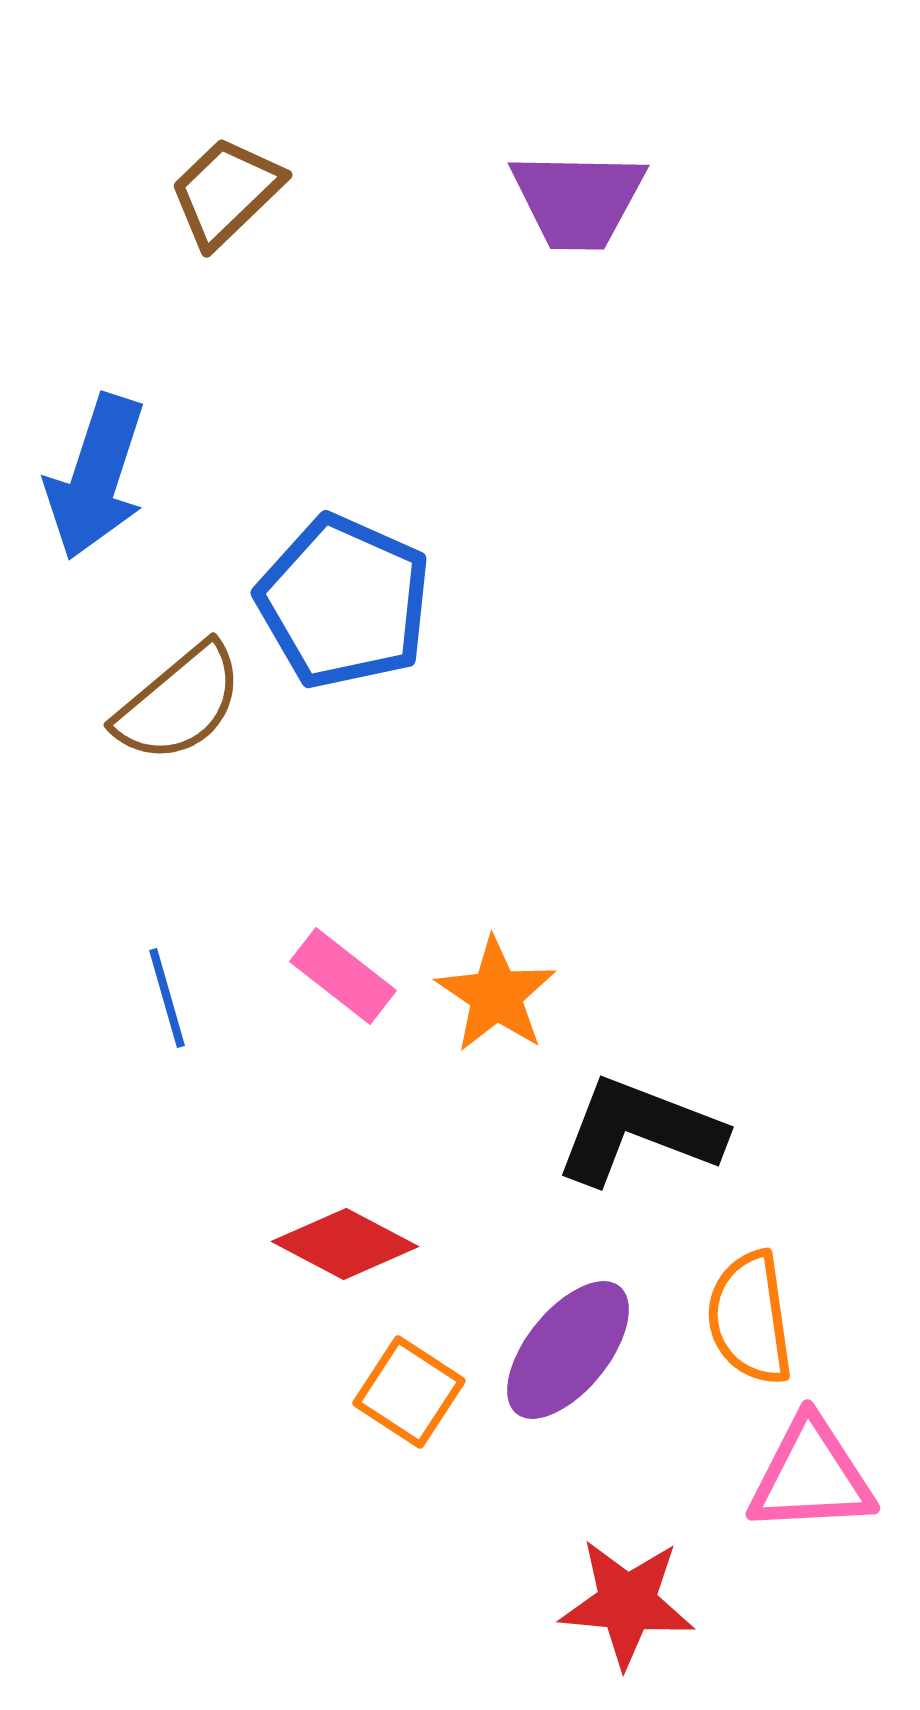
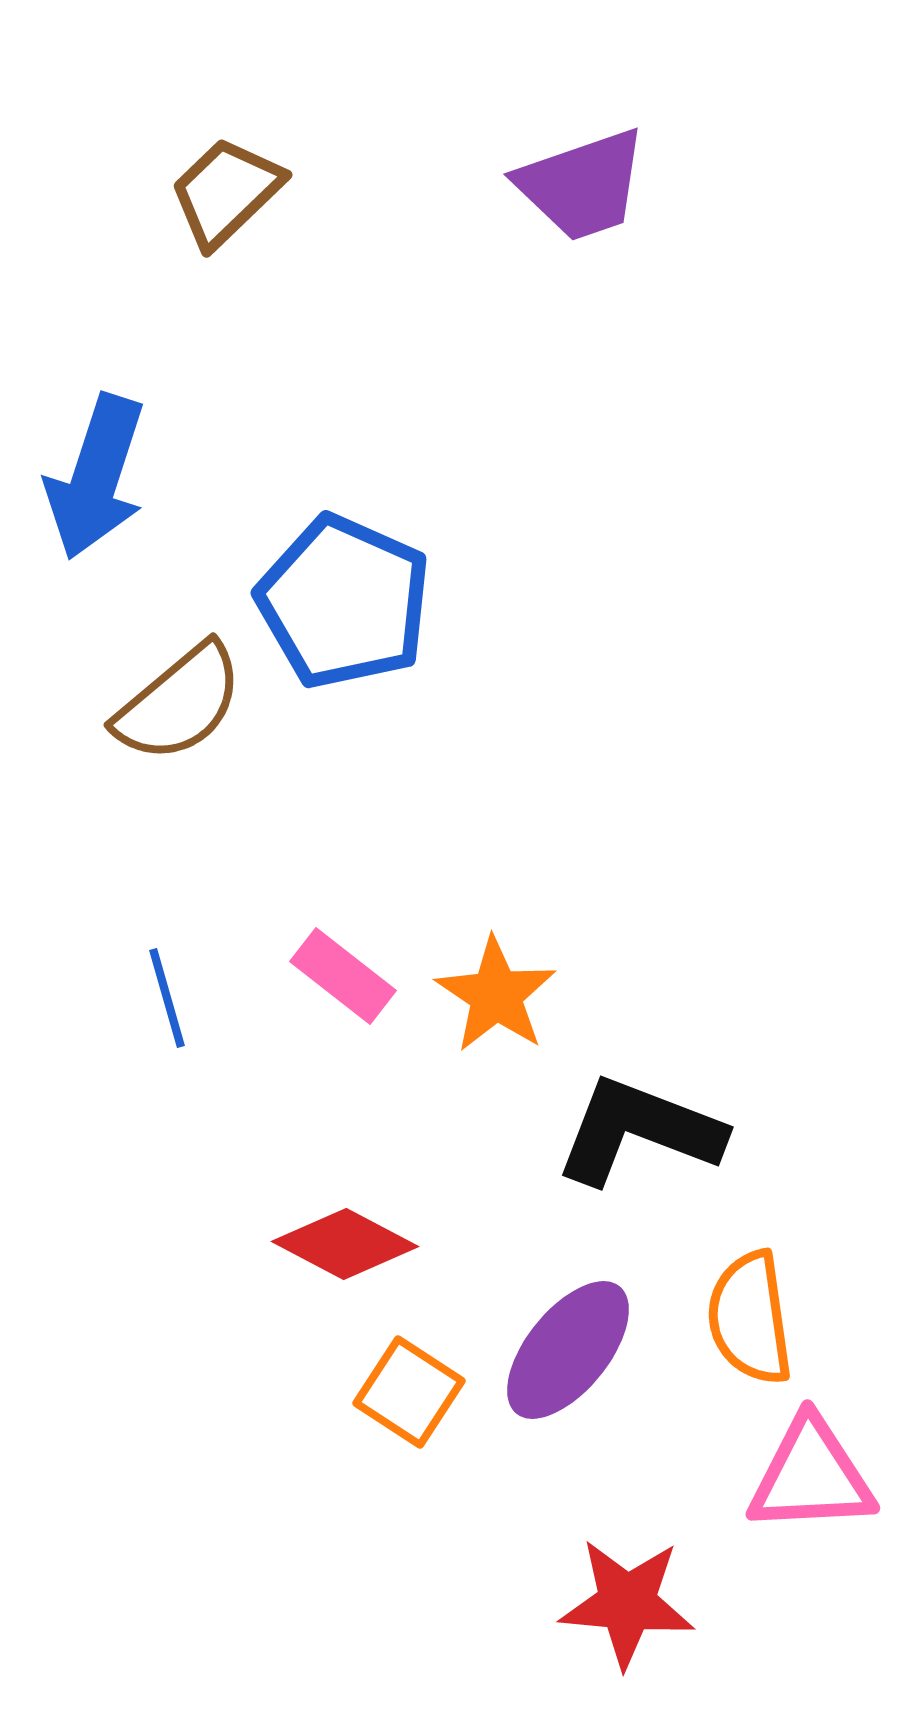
purple trapezoid: moved 4 px right, 15 px up; rotated 20 degrees counterclockwise
